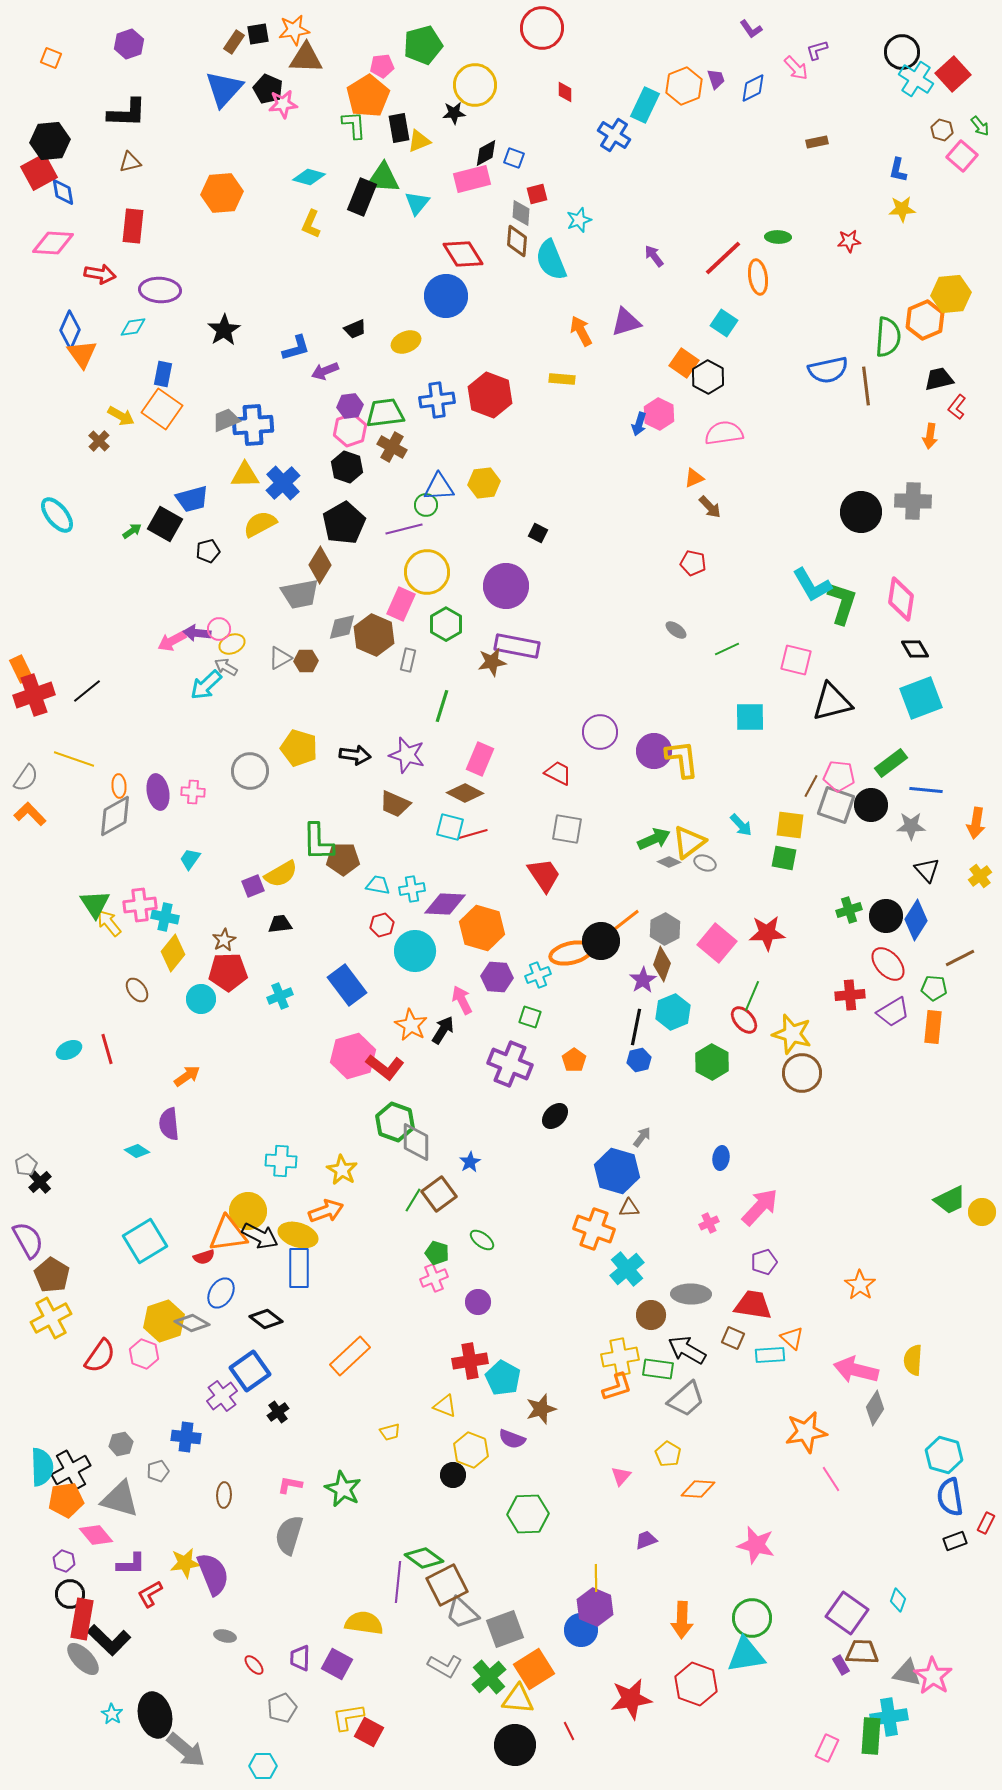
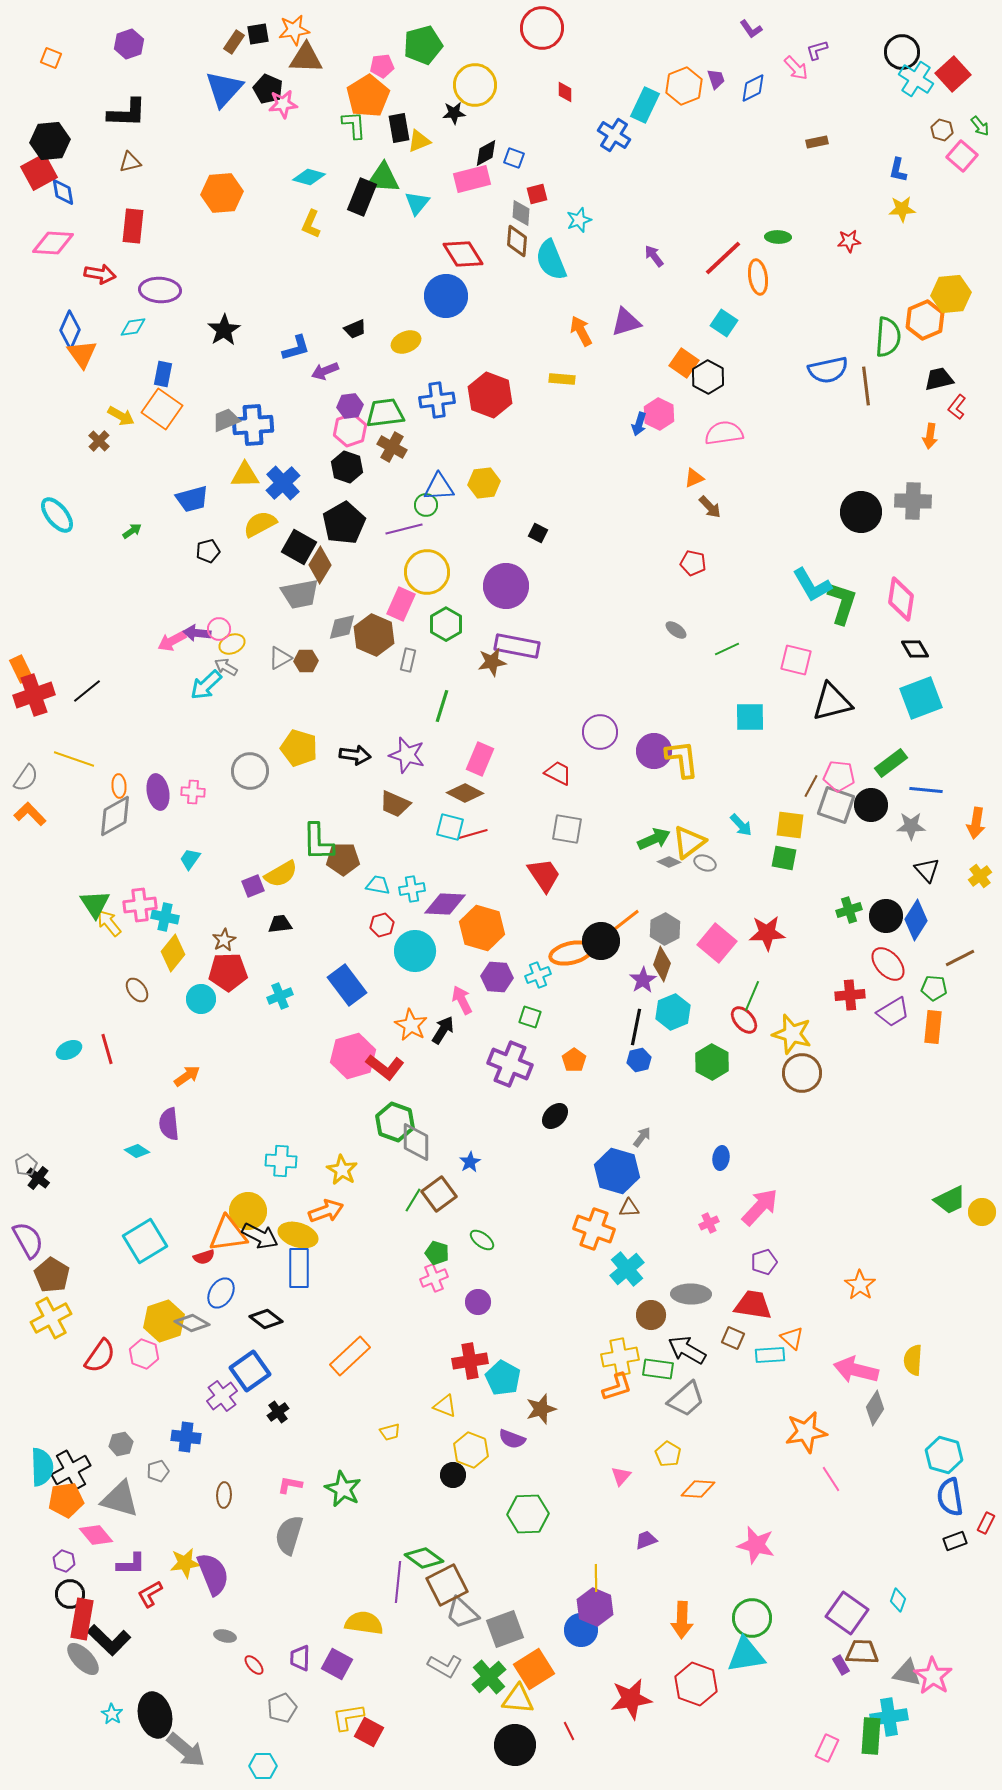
black square at (165, 524): moved 134 px right, 23 px down
black cross at (40, 1182): moved 2 px left, 4 px up; rotated 10 degrees counterclockwise
